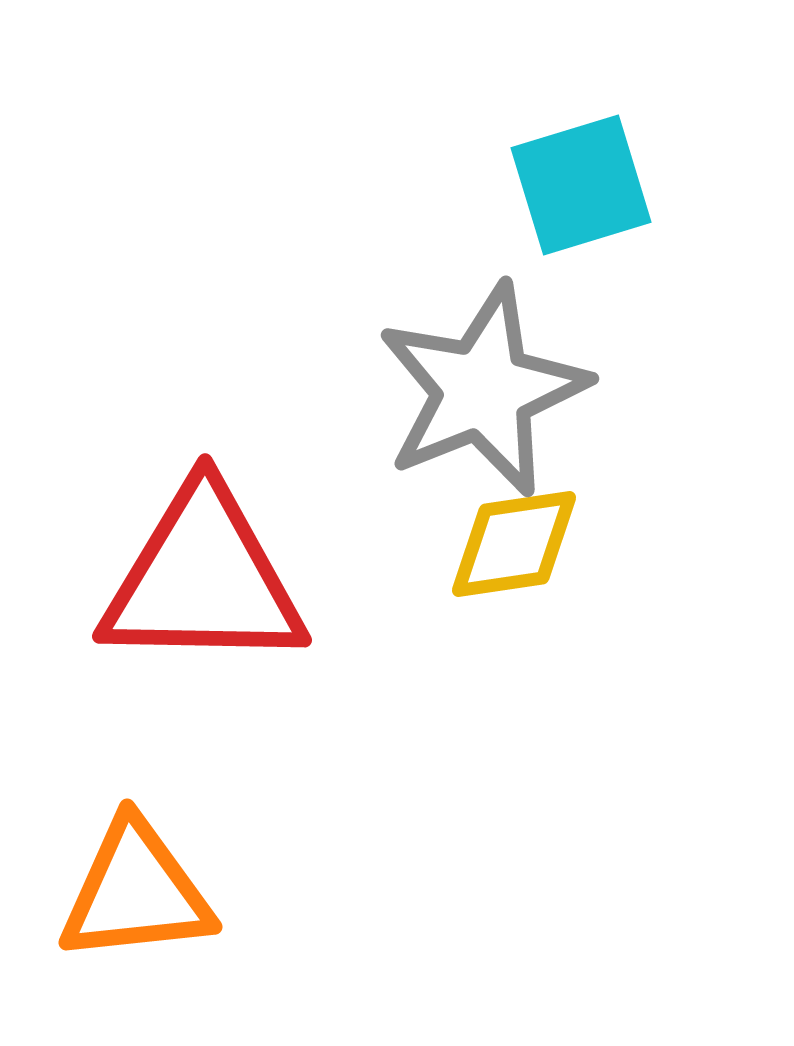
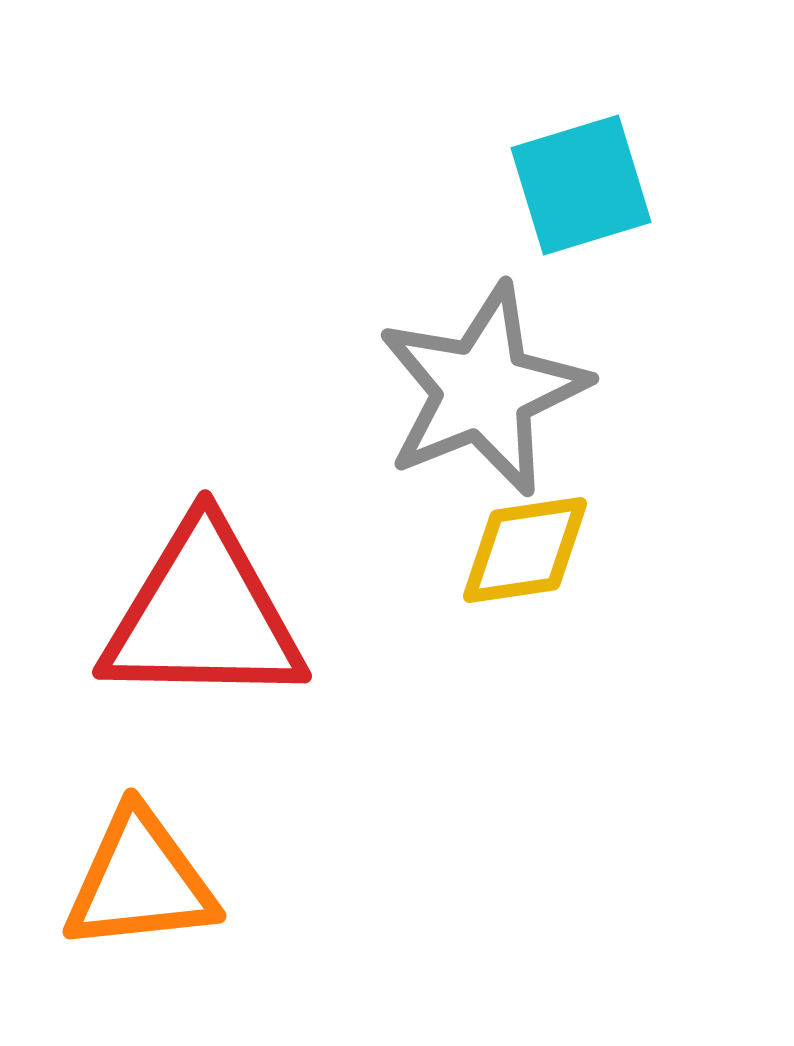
yellow diamond: moved 11 px right, 6 px down
red triangle: moved 36 px down
orange triangle: moved 4 px right, 11 px up
